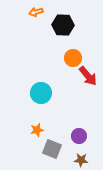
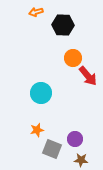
purple circle: moved 4 px left, 3 px down
